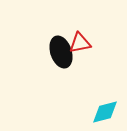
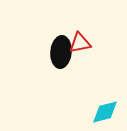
black ellipse: rotated 24 degrees clockwise
